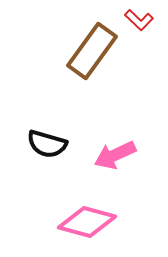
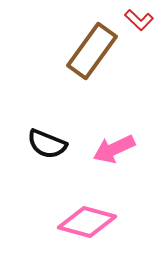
black semicircle: rotated 6 degrees clockwise
pink arrow: moved 1 px left, 6 px up
